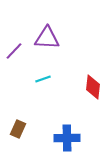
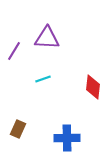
purple line: rotated 12 degrees counterclockwise
